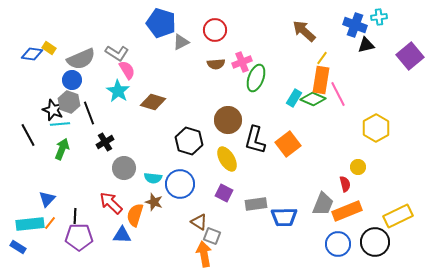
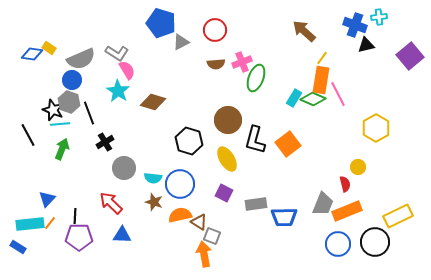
orange semicircle at (135, 215): moved 45 px right; rotated 60 degrees clockwise
